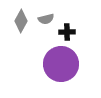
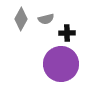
gray diamond: moved 2 px up
black cross: moved 1 px down
